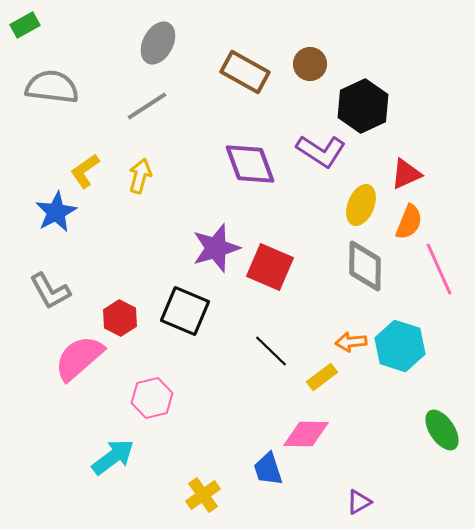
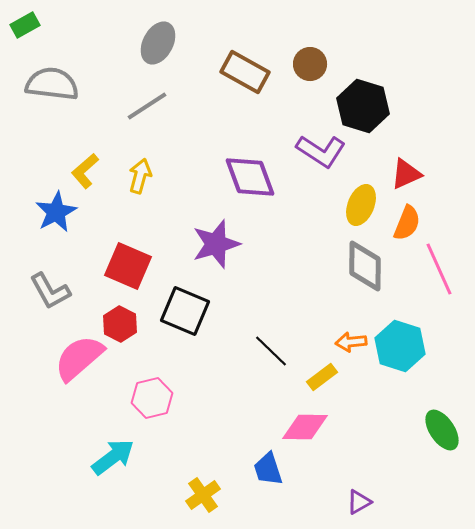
gray semicircle: moved 3 px up
black hexagon: rotated 18 degrees counterclockwise
purple diamond: moved 13 px down
yellow L-shape: rotated 6 degrees counterclockwise
orange semicircle: moved 2 px left, 1 px down
purple star: moved 4 px up
red square: moved 142 px left, 1 px up
red hexagon: moved 6 px down
pink diamond: moved 1 px left, 7 px up
